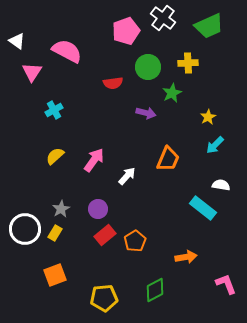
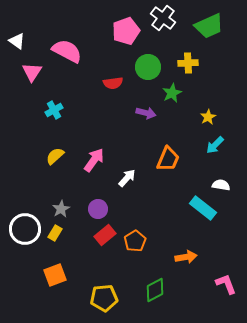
white arrow: moved 2 px down
